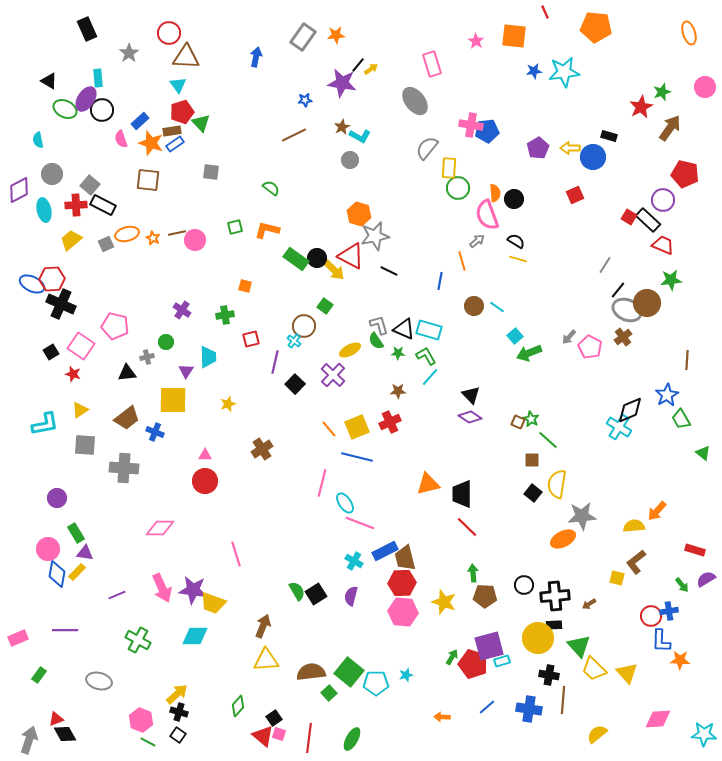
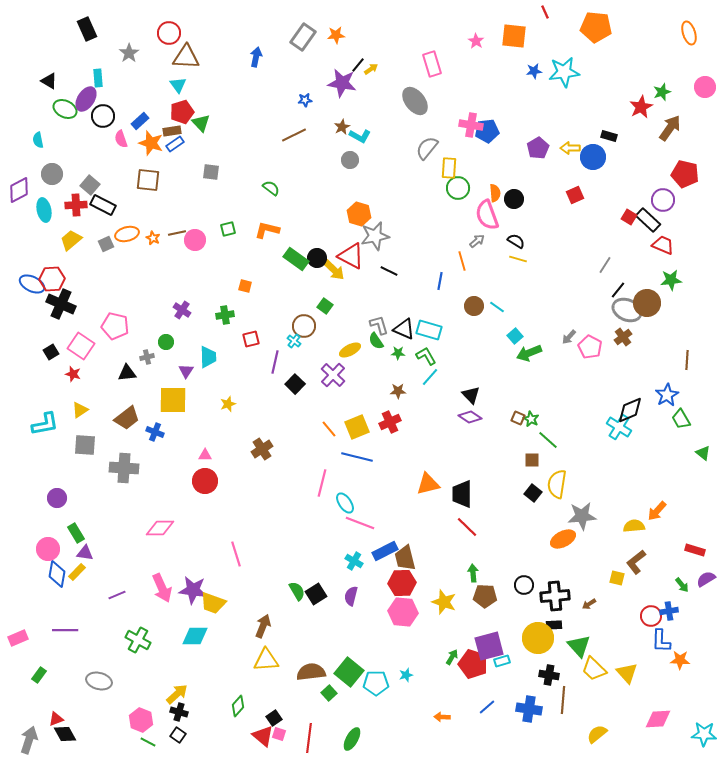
black circle at (102, 110): moved 1 px right, 6 px down
green square at (235, 227): moved 7 px left, 2 px down
brown square at (518, 422): moved 4 px up
